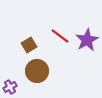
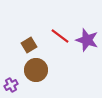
purple star: rotated 25 degrees counterclockwise
brown circle: moved 1 px left, 1 px up
purple cross: moved 1 px right, 2 px up
